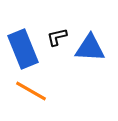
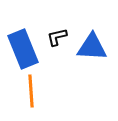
blue triangle: moved 2 px right, 1 px up
orange line: rotated 56 degrees clockwise
